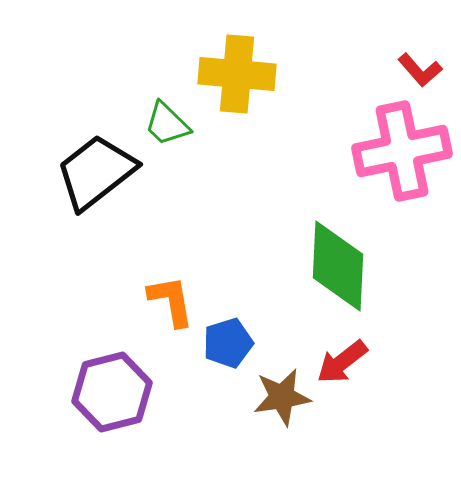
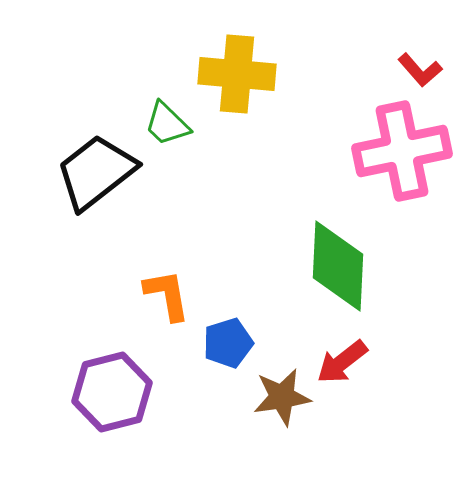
orange L-shape: moved 4 px left, 6 px up
